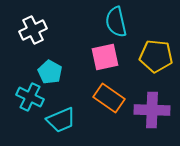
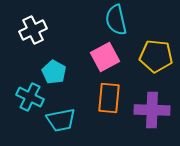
cyan semicircle: moved 2 px up
pink square: rotated 16 degrees counterclockwise
cyan pentagon: moved 4 px right
orange rectangle: rotated 60 degrees clockwise
cyan trapezoid: rotated 12 degrees clockwise
